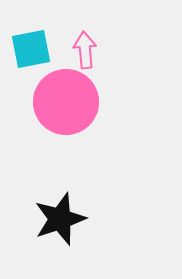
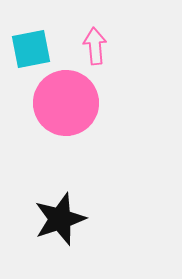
pink arrow: moved 10 px right, 4 px up
pink circle: moved 1 px down
